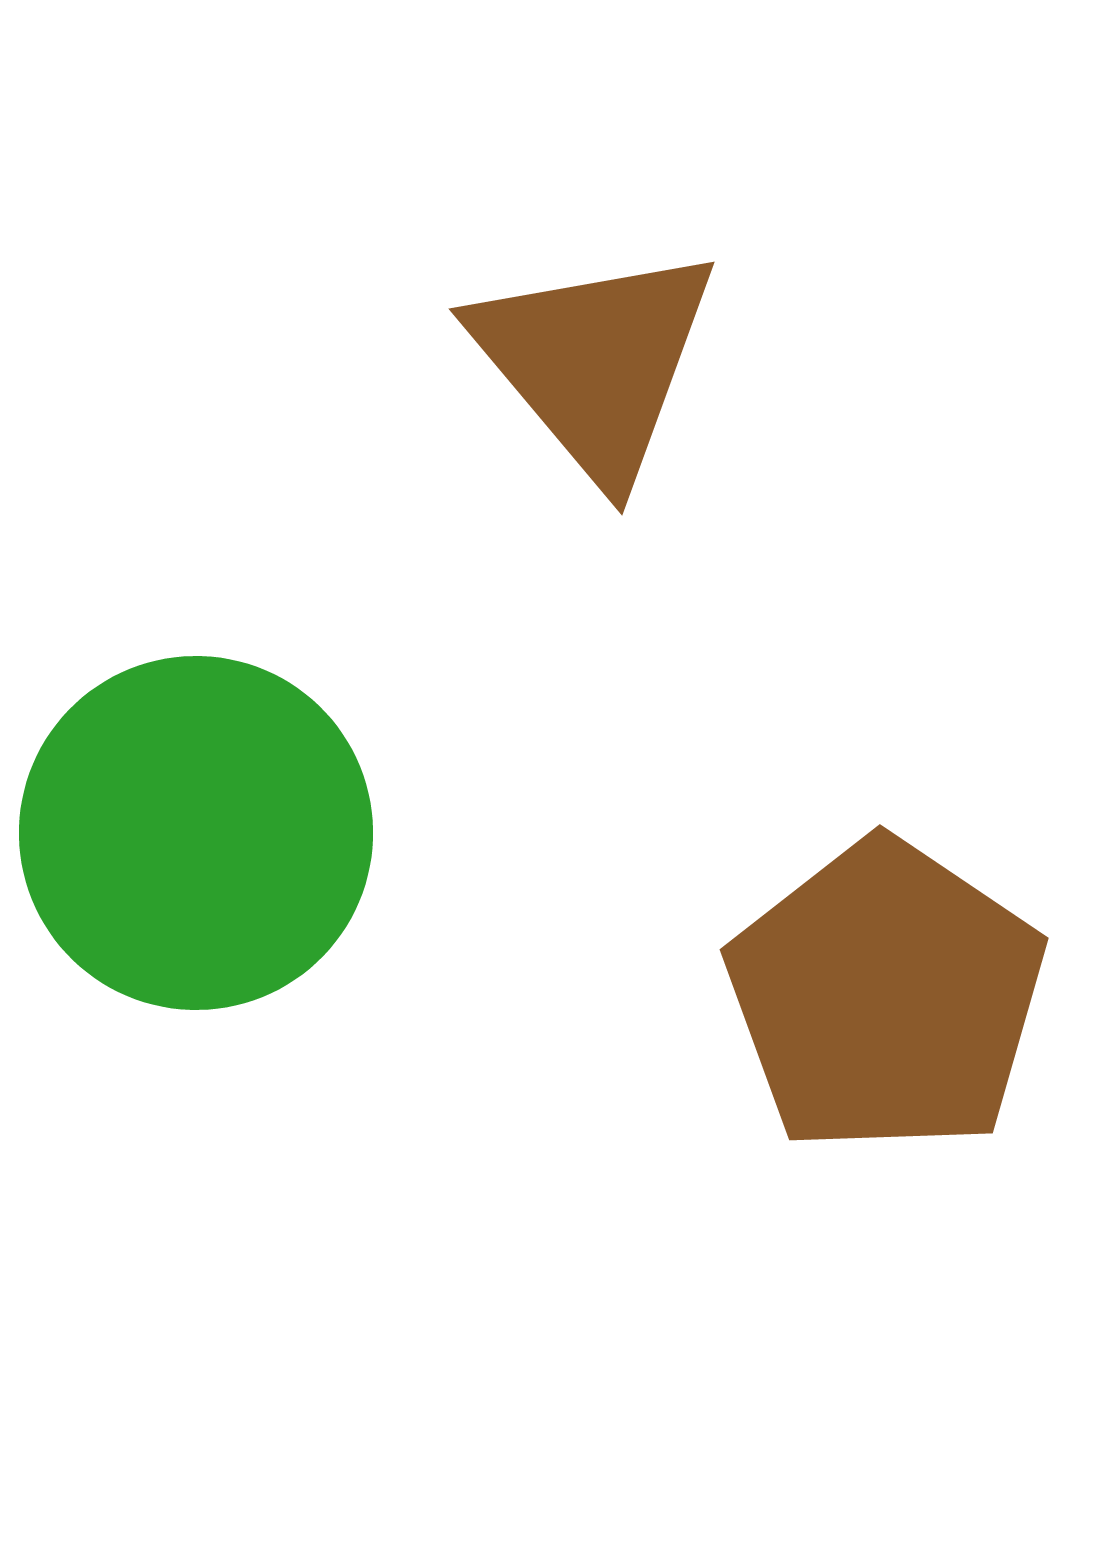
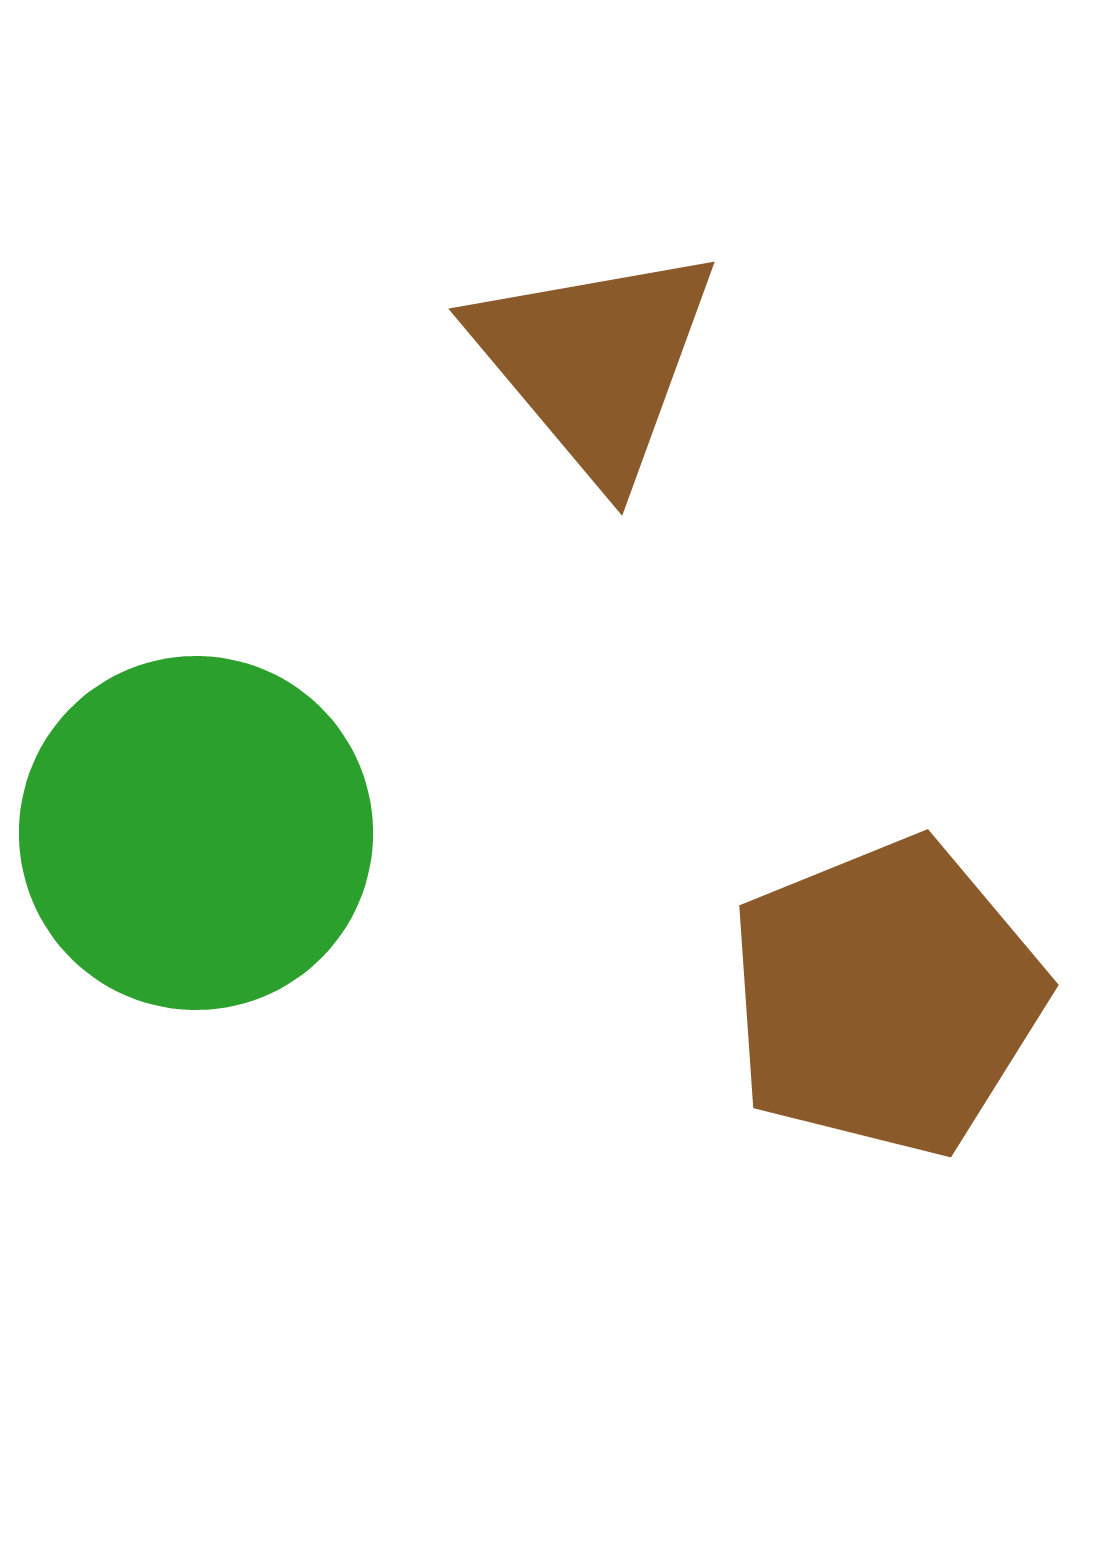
brown pentagon: rotated 16 degrees clockwise
